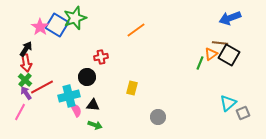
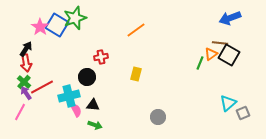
green cross: moved 1 px left, 2 px down
yellow rectangle: moved 4 px right, 14 px up
